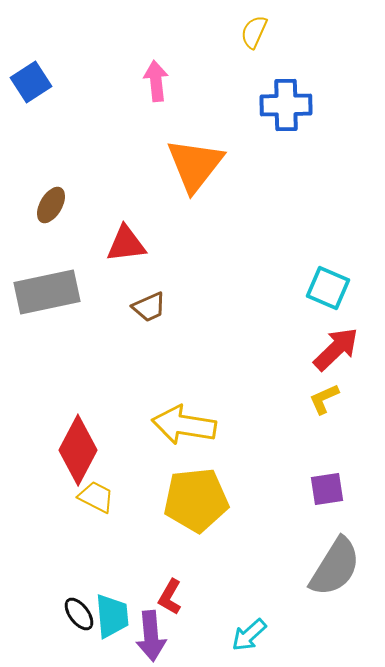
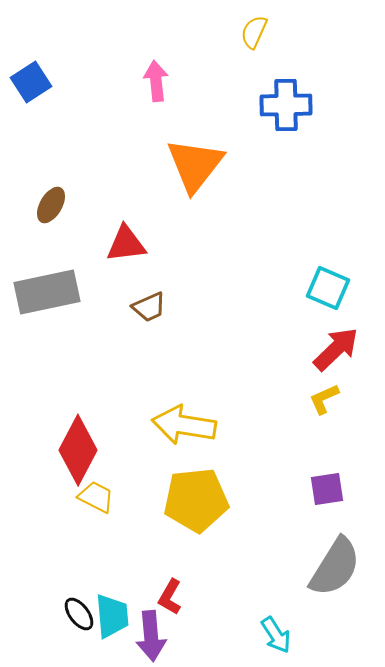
cyan arrow: moved 27 px right; rotated 81 degrees counterclockwise
